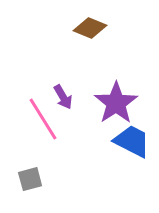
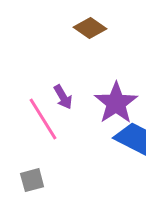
brown diamond: rotated 12 degrees clockwise
blue trapezoid: moved 1 px right, 3 px up
gray square: moved 2 px right, 1 px down
